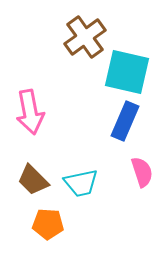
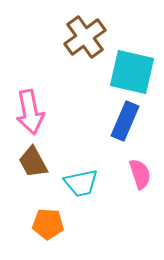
cyan square: moved 5 px right
pink semicircle: moved 2 px left, 2 px down
brown trapezoid: moved 18 px up; rotated 16 degrees clockwise
